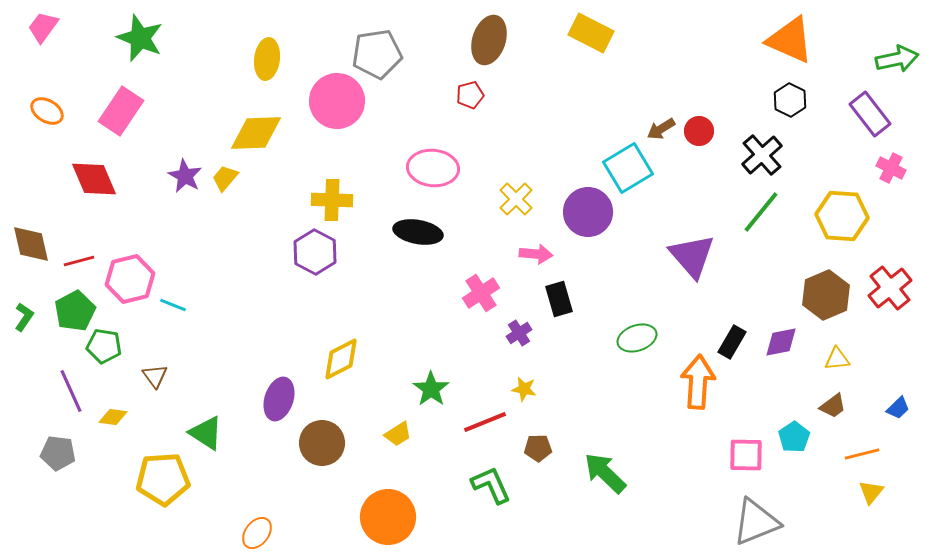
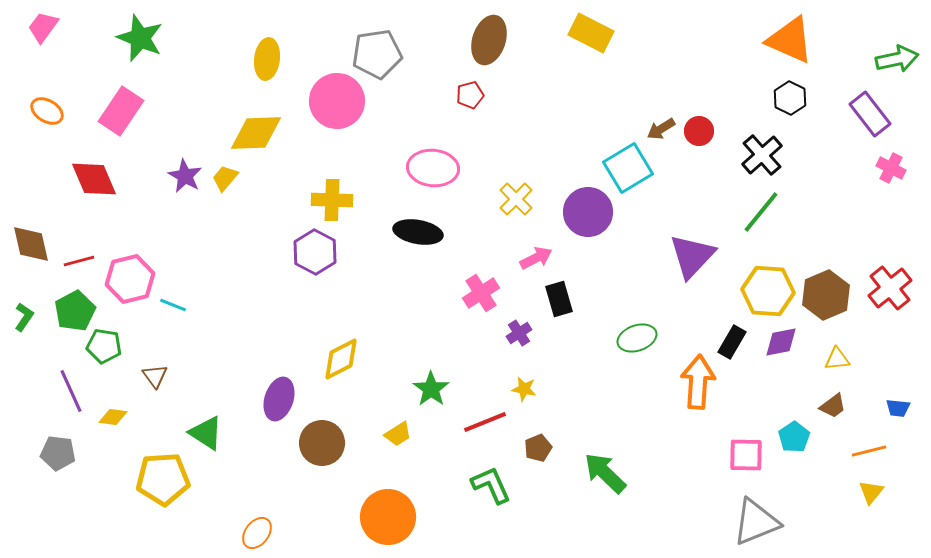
black hexagon at (790, 100): moved 2 px up
yellow hexagon at (842, 216): moved 74 px left, 75 px down
pink arrow at (536, 254): moved 4 px down; rotated 32 degrees counterclockwise
purple triangle at (692, 256): rotated 24 degrees clockwise
blue trapezoid at (898, 408): rotated 50 degrees clockwise
brown pentagon at (538, 448): rotated 20 degrees counterclockwise
orange line at (862, 454): moved 7 px right, 3 px up
